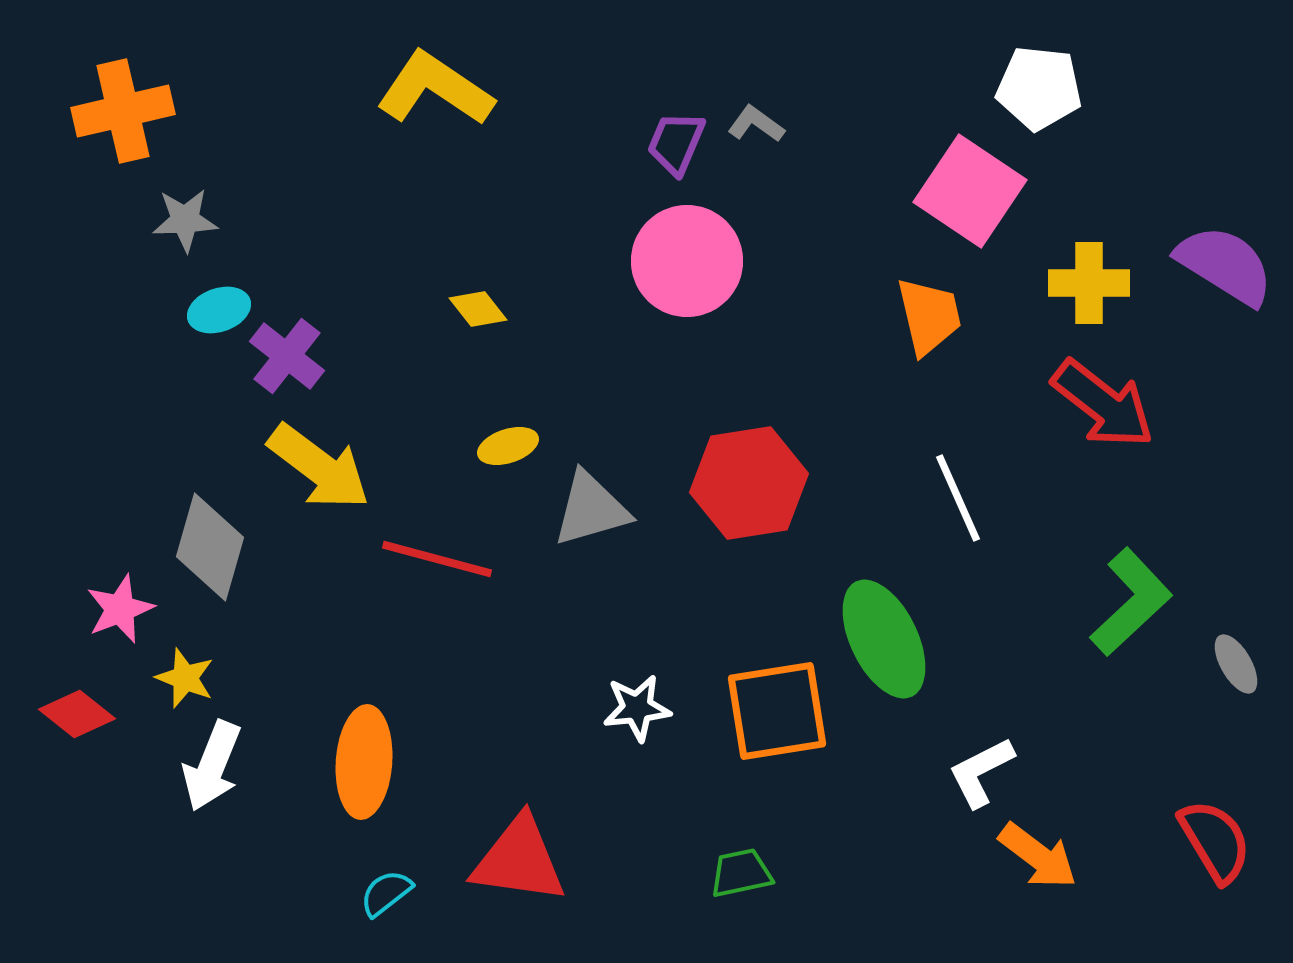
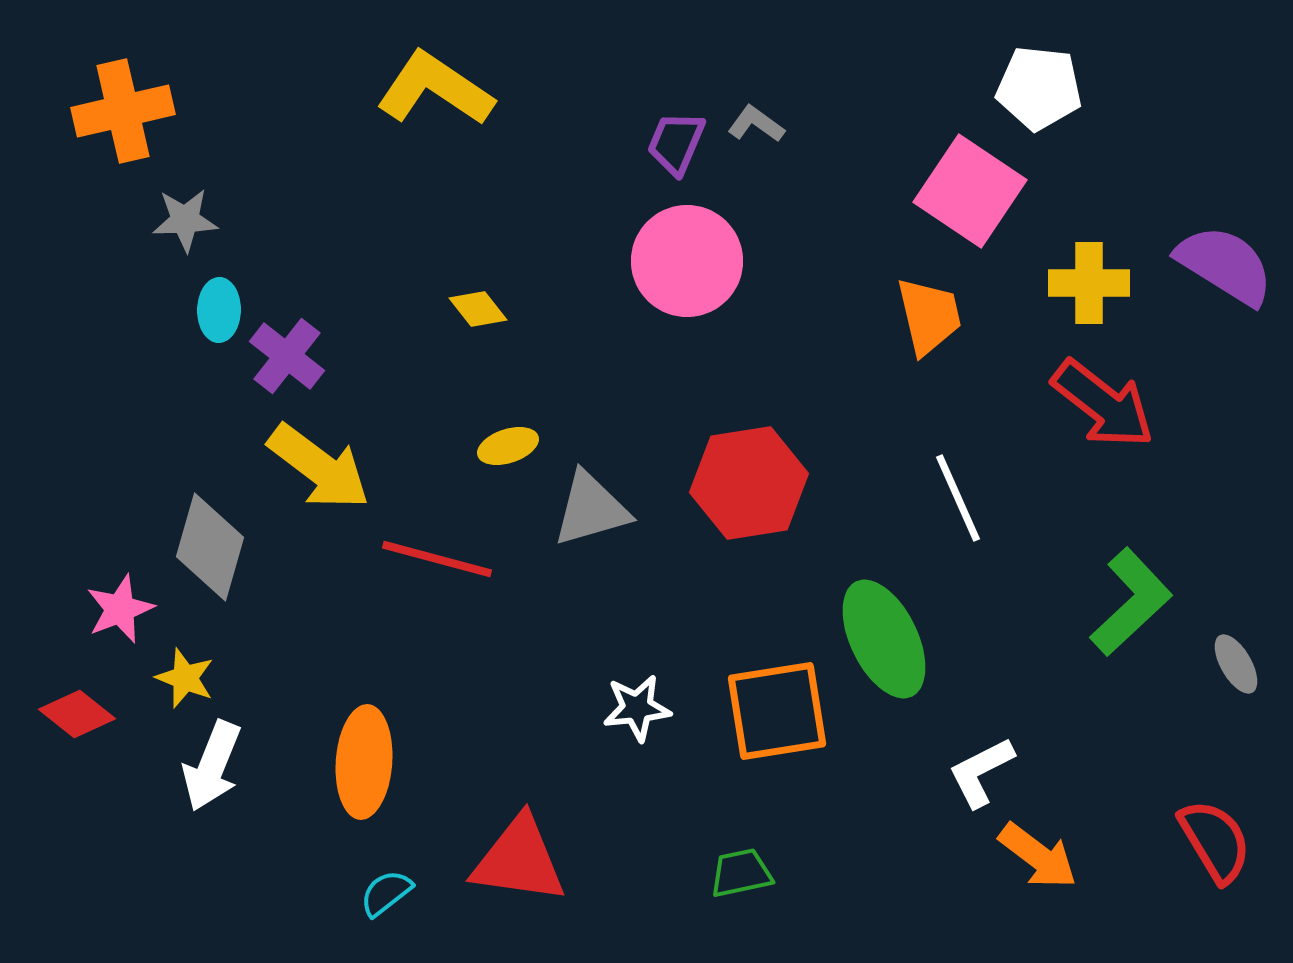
cyan ellipse: rotated 70 degrees counterclockwise
